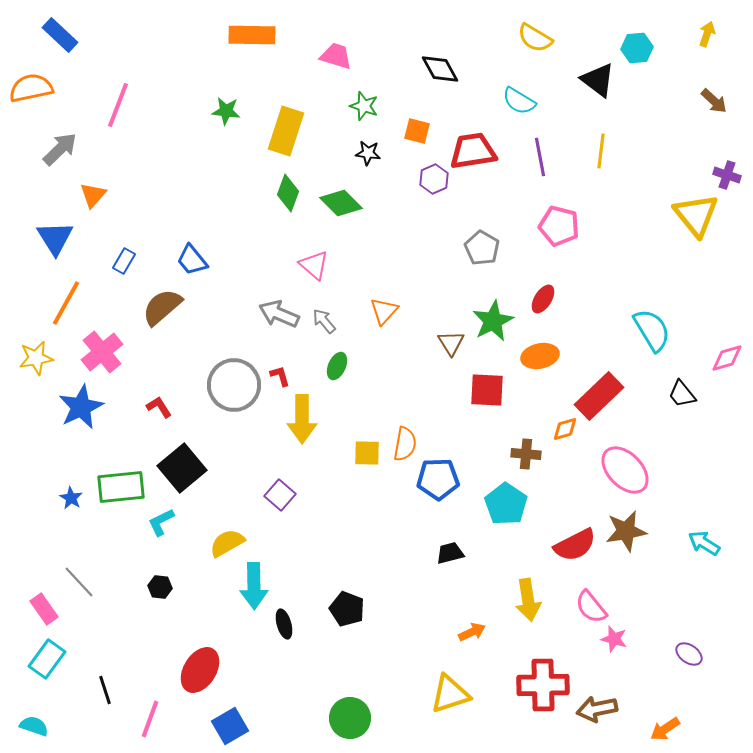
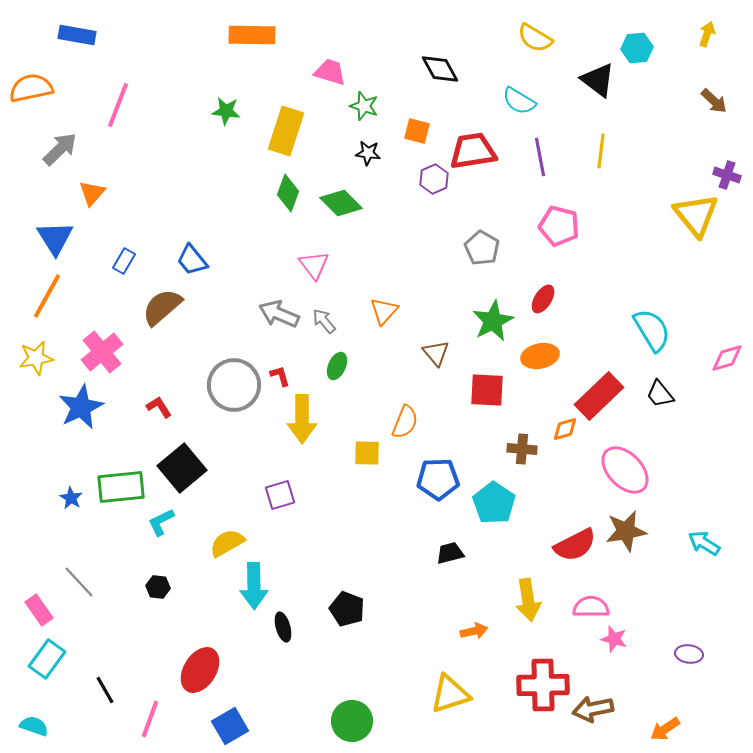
blue rectangle at (60, 35): moved 17 px right; rotated 33 degrees counterclockwise
pink trapezoid at (336, 56): moved 6 px left, 16 px down
orange triangle at (93, 195): moved 1 px left, 2 px up
pink triangle at (314, 265): rotated 12 degrees clockwise
orange line at (66, 303): moved 19 px left, 7 px up
brown triangle at (451, 343): moved 15 px left, 10 px down; rotated 8 degrees counterclockwise
black trapezoid at (682, 394): moved 22 px left
orange semicircle at (405, 444): moved 22 px up; rotated 12 degrees clockwise
brown cross at (526, 454): moved 4 px left, 5 px up
purple square at (280, 495): rotated 32 degrees clockwise
cyan pentagon at (506, 504): moved 12 px left, 1 px up
black hexagon at (160, 587): moved 2 px left
pink semicircle at (591, 607): rotated 129 degrees clockwise
pink rectangle at (44, 609): moved 5 px left, 1 px down
black ellipse at (284, 624): moved 1 px left, 3 px down
orange arrow at (472, 632): moved 2 px right, 1 px up; rotated 12 degrees clockwise
purple ellipse at (689, 654): rotated 28 degrees counterclockwise
black line at (105, 690): rotated 12 degrees counterclockwise
brown arrow at (597, 709): moved 4 px left
green circle at (350, 718): moved 2 px right, 3 px down
